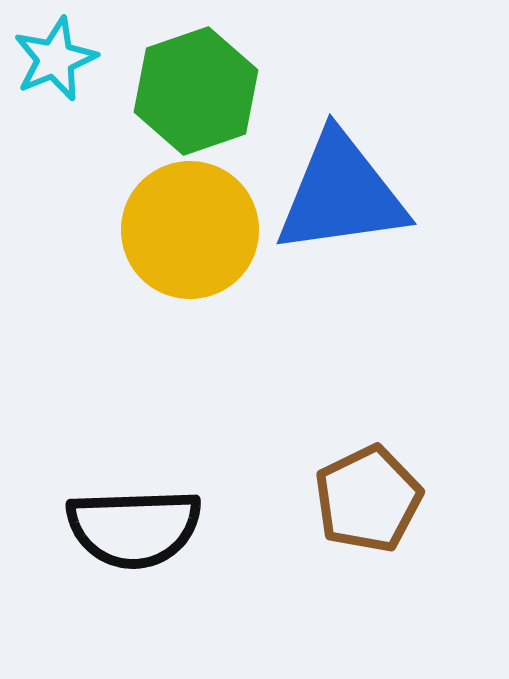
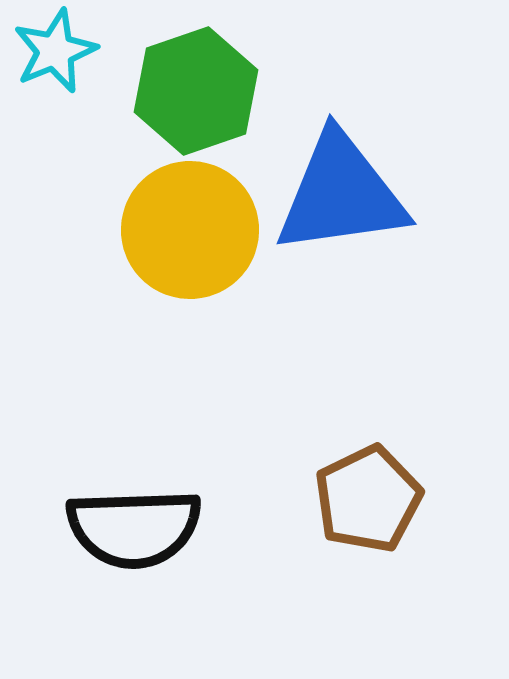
cyan star: moved 8 px up
